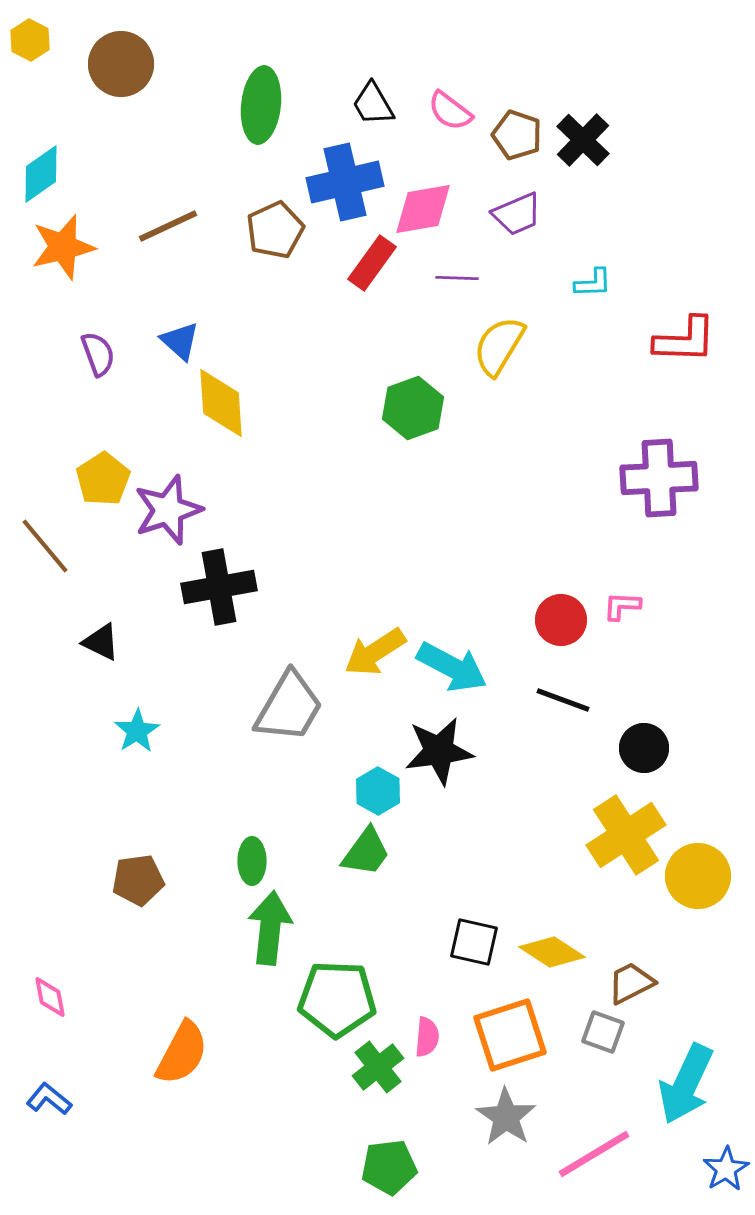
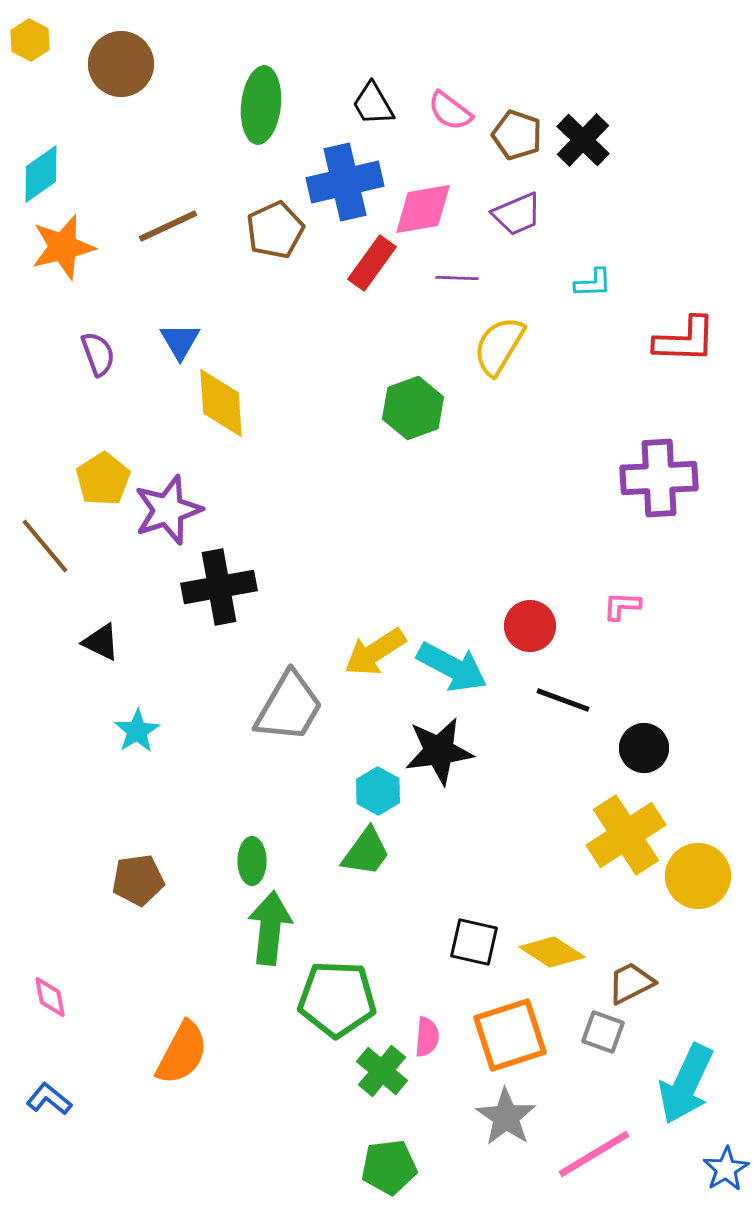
blue triangle at (180, 341): rotated 18 degrees clockwise
red circle at (561, 620): moved 31 px left, 6 px down
green cross at (378, 1067): moved 4 px right, 4 px down; rotated 12 degrees counterclockwise
